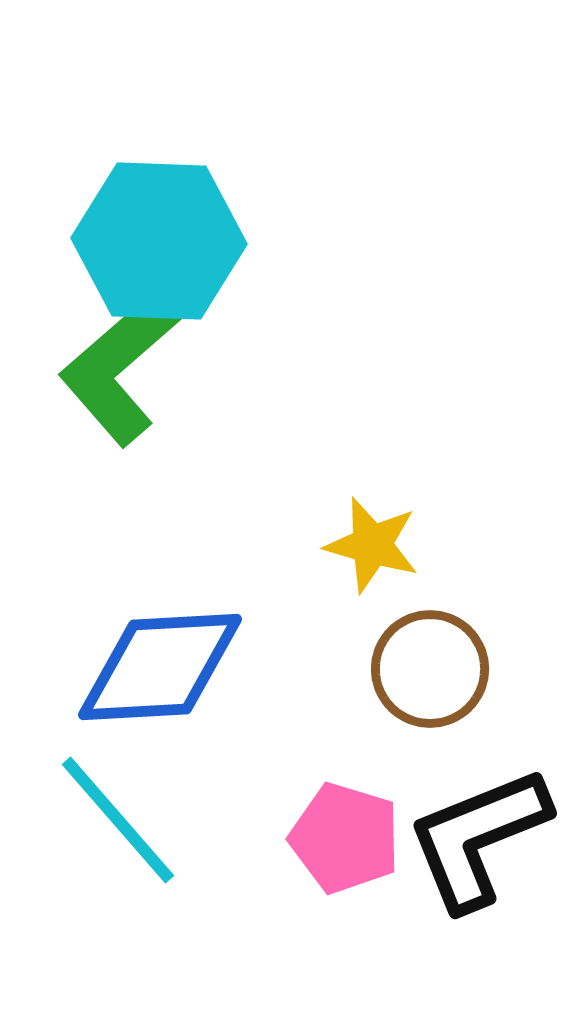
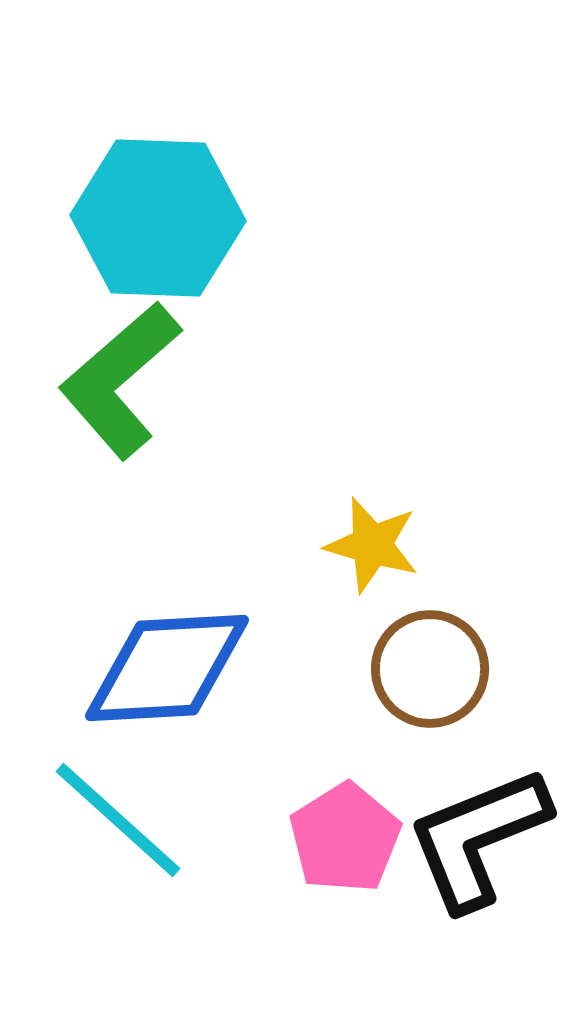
cyan hexagon: moved 1 px left, 23 px up
green L-shape: moved 13 px down
blue diamond: moved 7 px right, 1 px down
cyan line: rotated 7 degrees counterclockwise
pink pentagon: rotated 23 degrees clockwise
